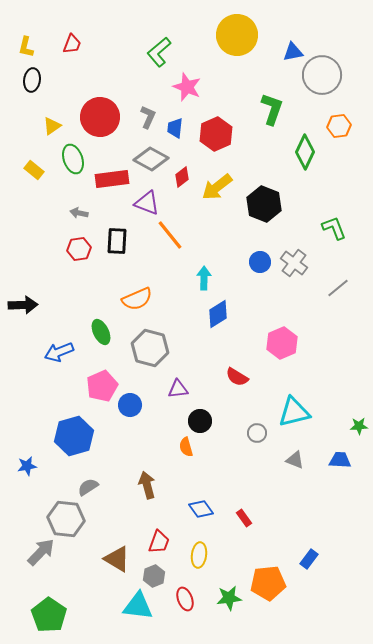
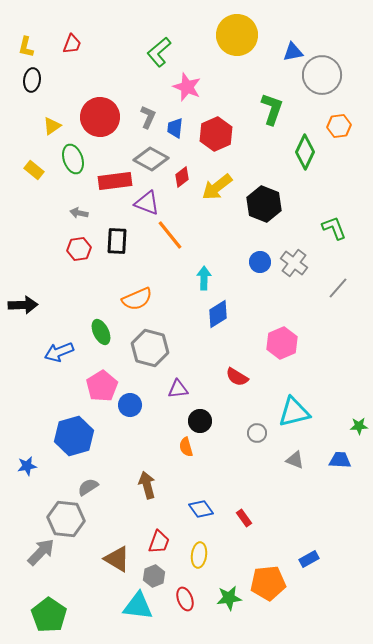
red rectangle at (112, 179): moved 3 px right, 2 px down
gray line at (338, 288): rotated 10 degrees counterclockwise
pink pentagon at (102, 386): rotated 8 degrees counterclockwise
blue rectangle at (309, 559): rotated 24 degrees clockwise
